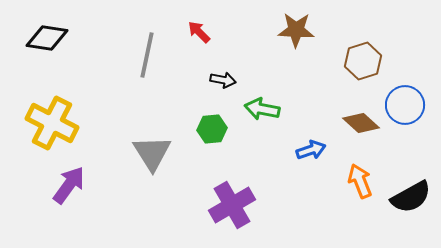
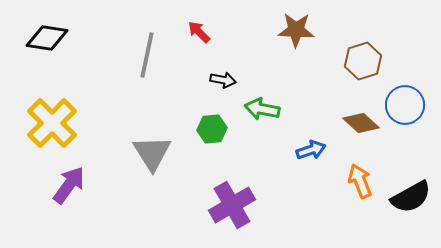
yellow cross: rotated 18 degrees clockwise
